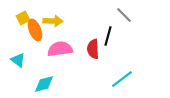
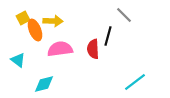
cyan line: moved 13 px right, 3 px down
